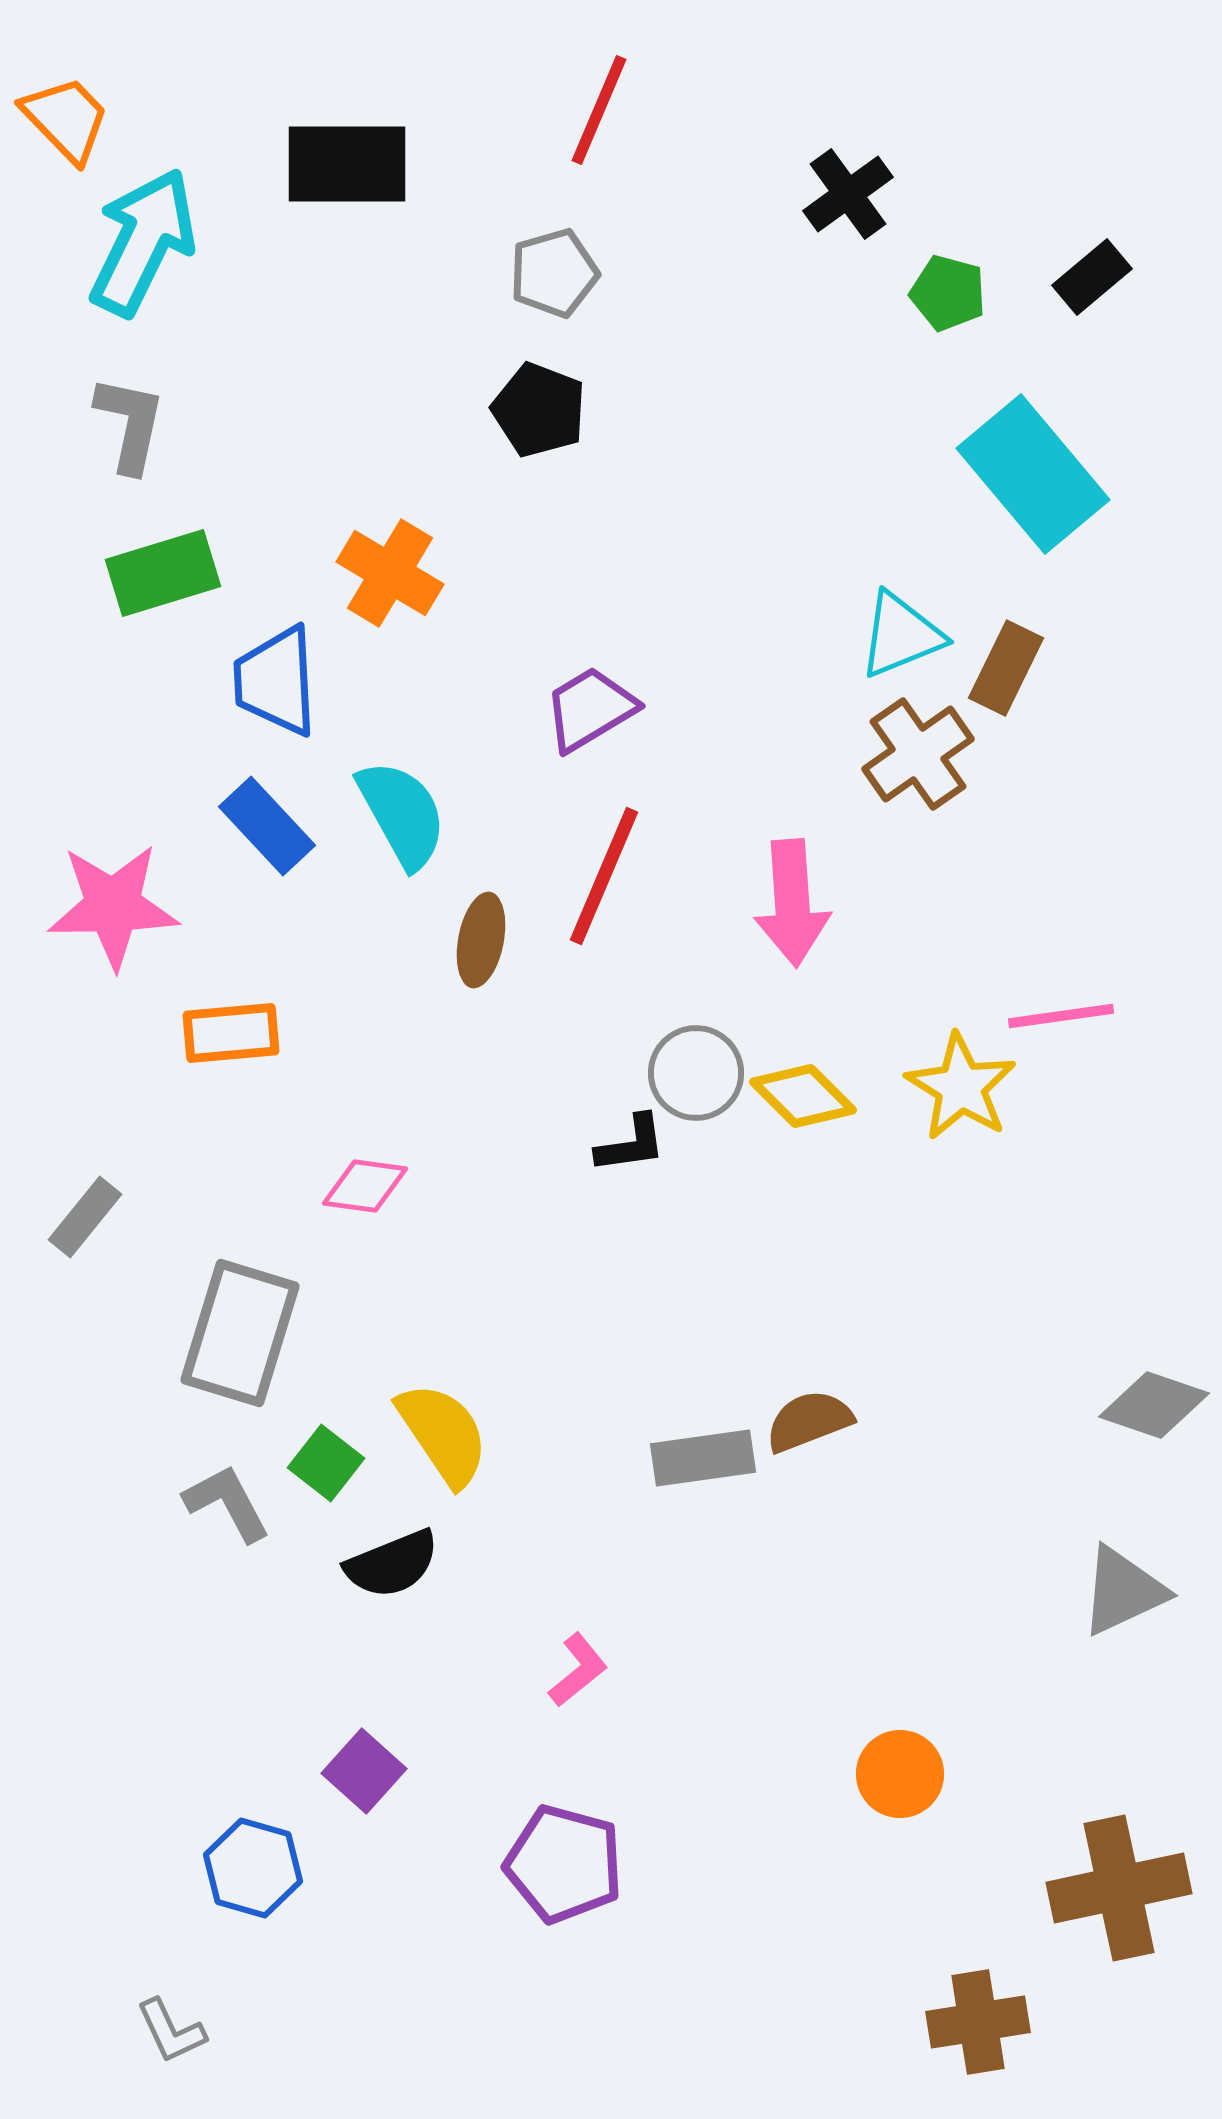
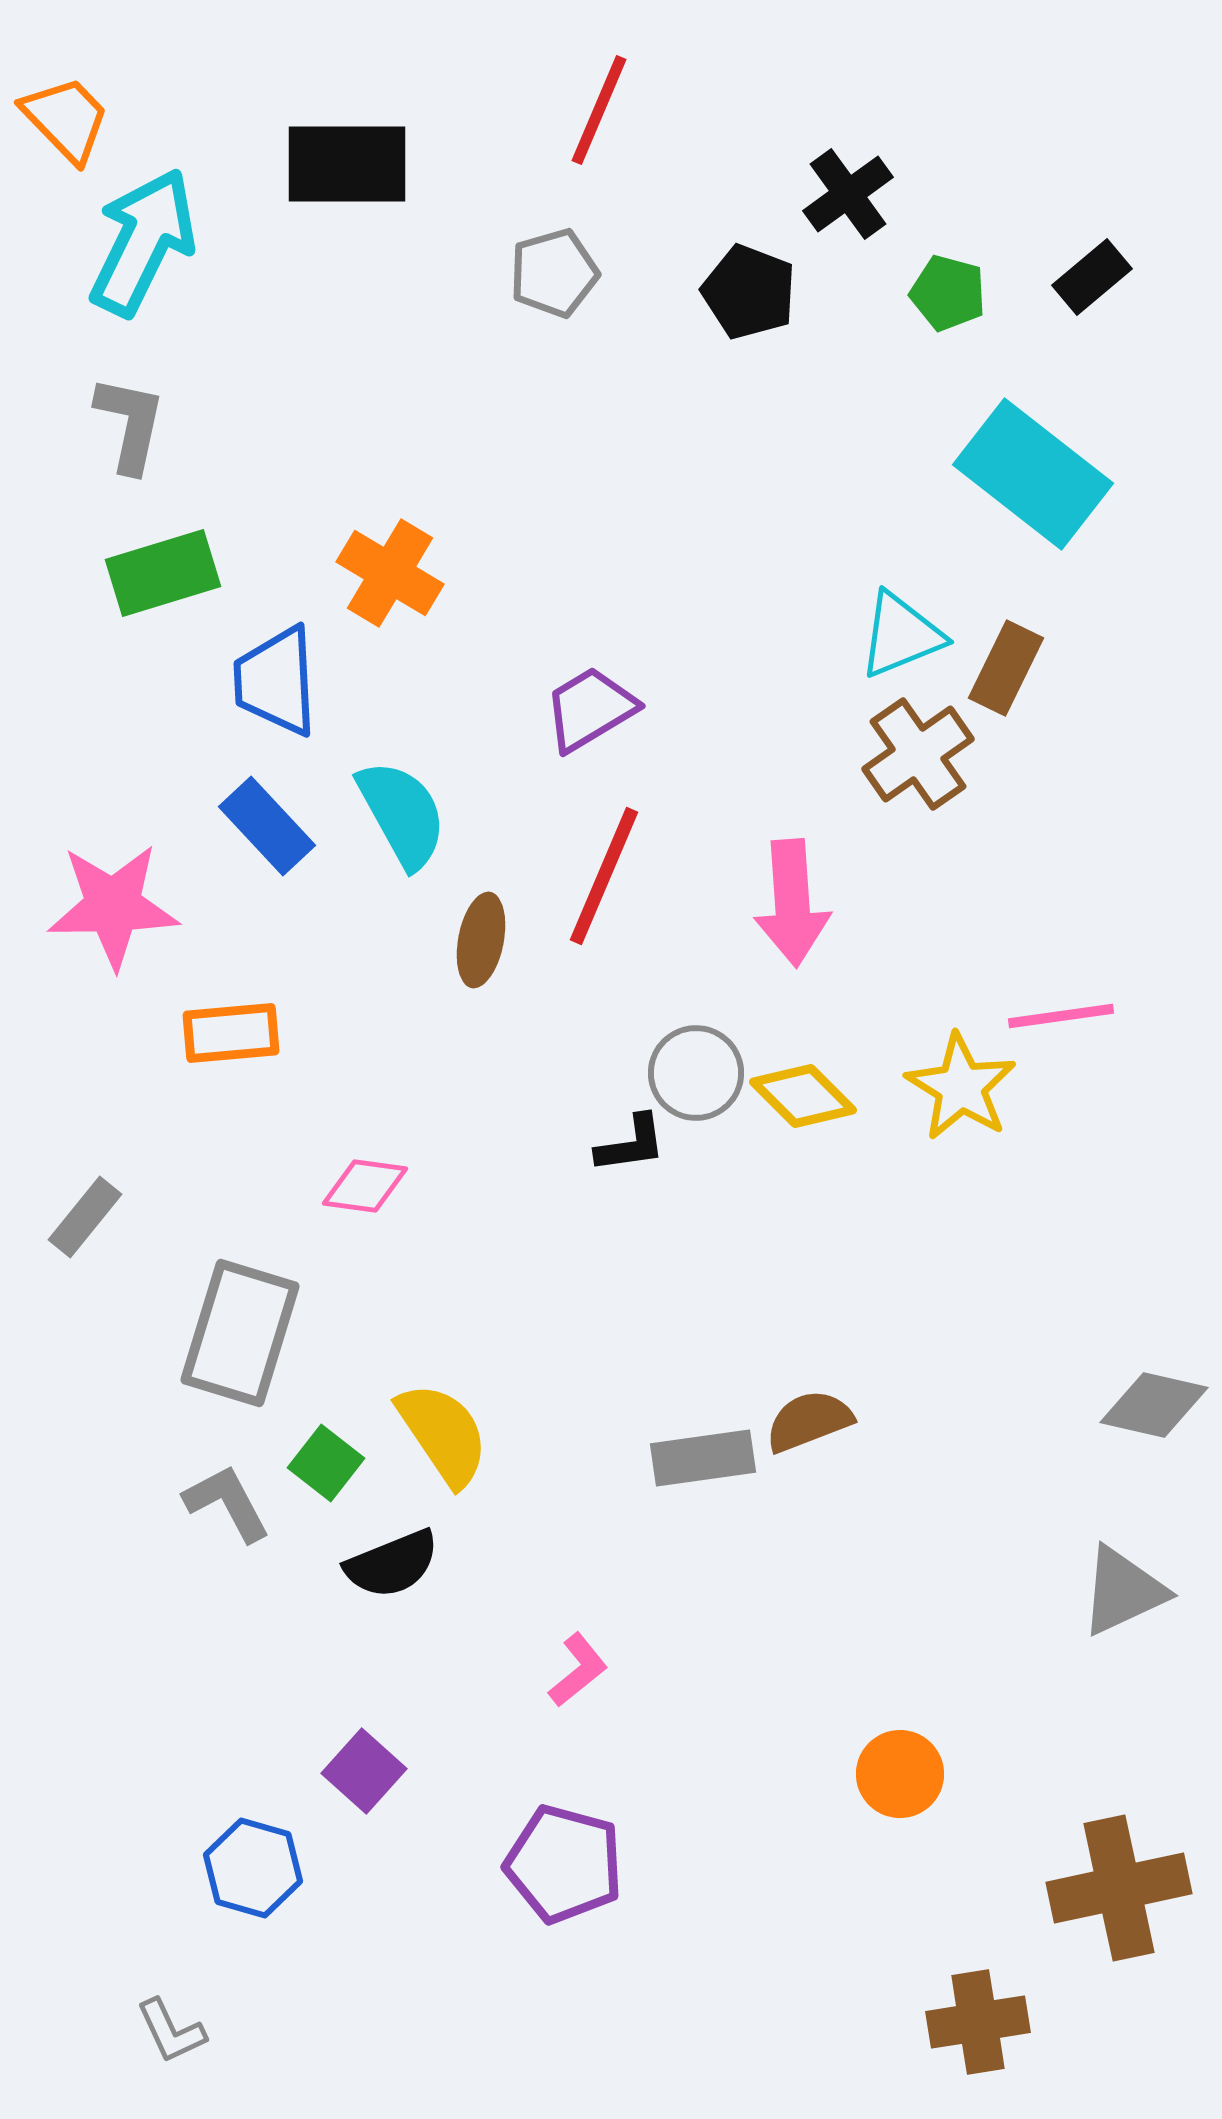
black pentagon at (539, 410): moved 210 px right, 118 px up
cyan rectangle at (1033, 474): rotated 12 degrees counterclockwise
gray diamond at (1154, 1405): rotated 6 degrees counterclockwise
